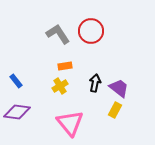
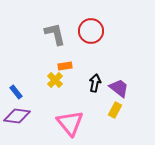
gray L-shape: moved 3 px left; rotated 20 degrees clockwise
blue rectangle: moved 11 px down
yellow cross: moved 5 px left, 6 px up; rotated 14 degrees counterclockwise
purple diamond: moved 4 px down
